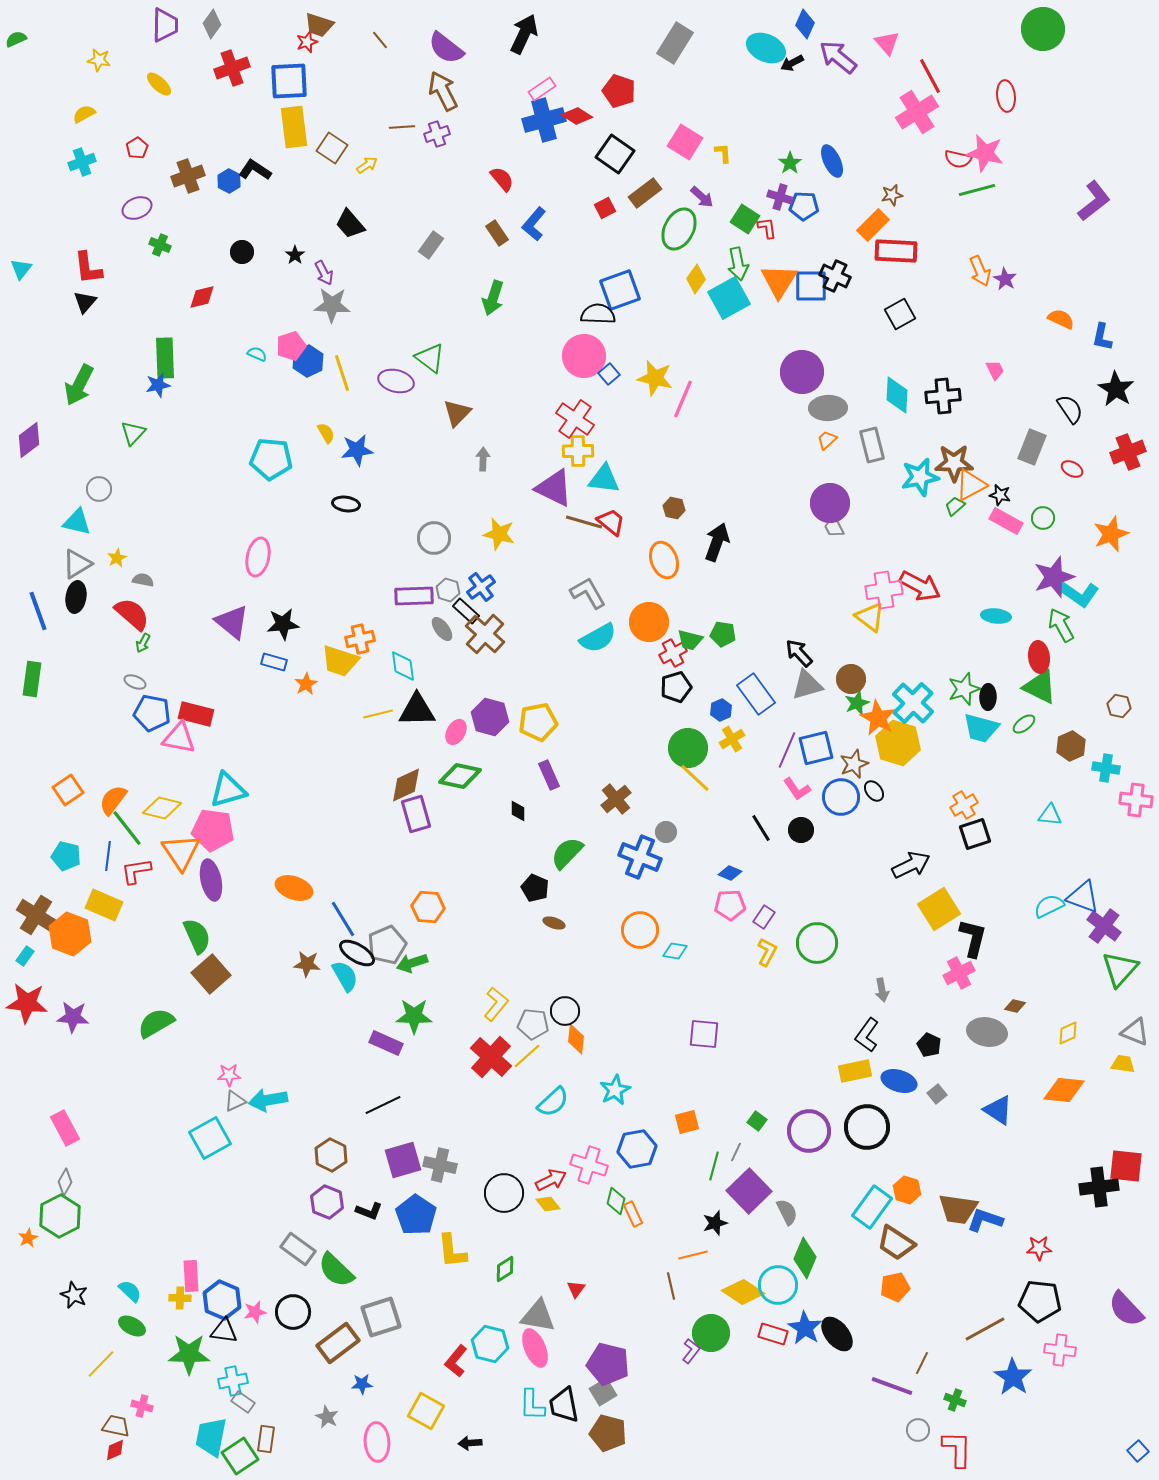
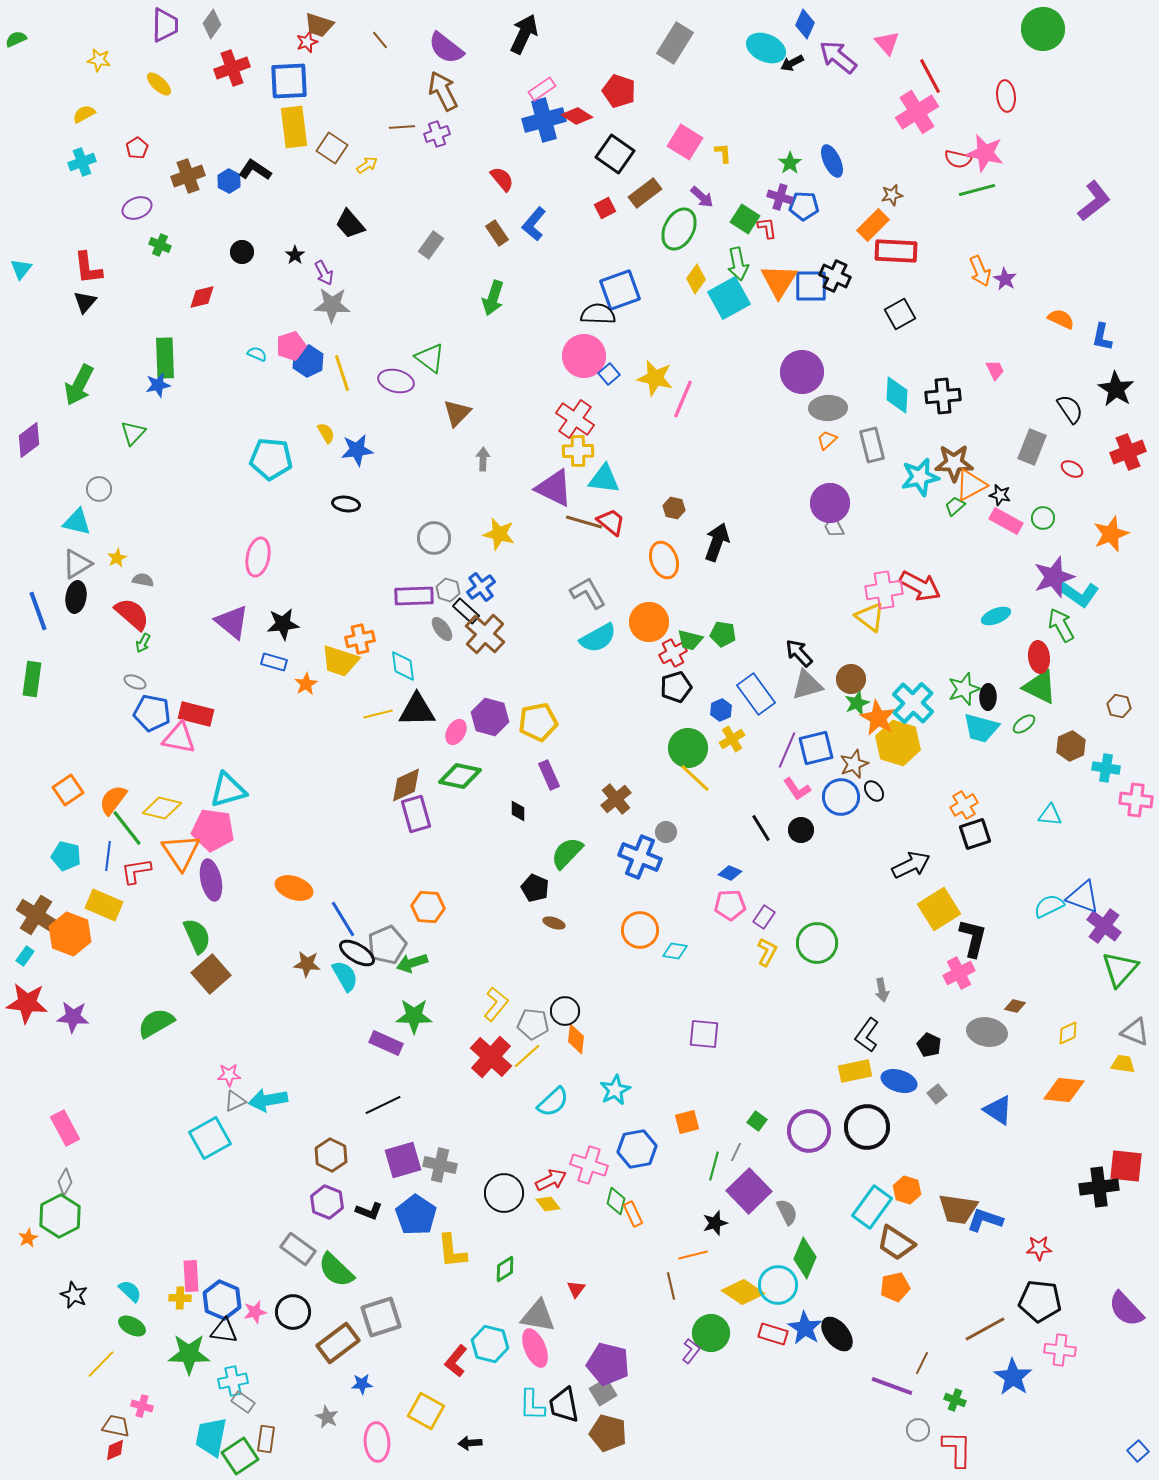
cyan ellipse at (996, 616): rotated 28 degrees counterclockwise
